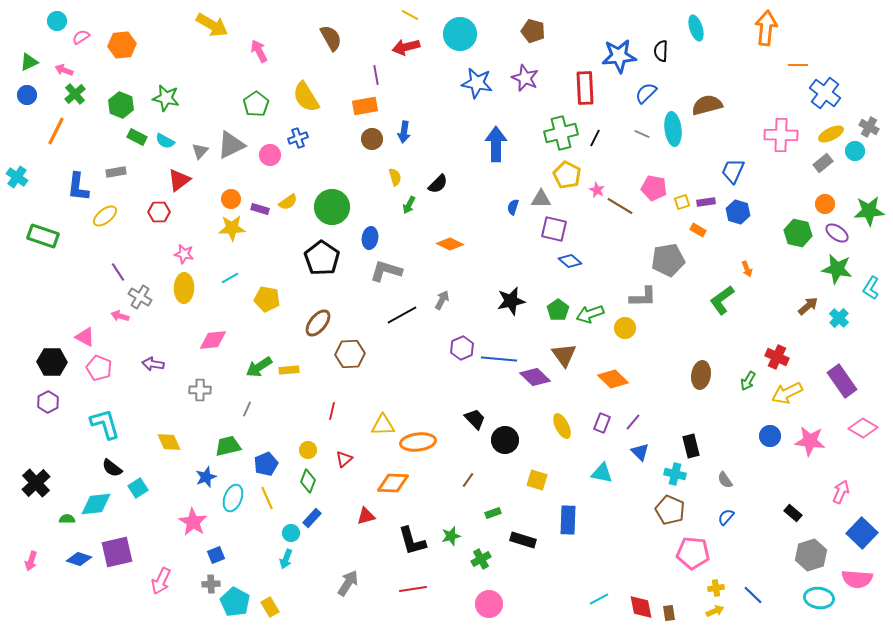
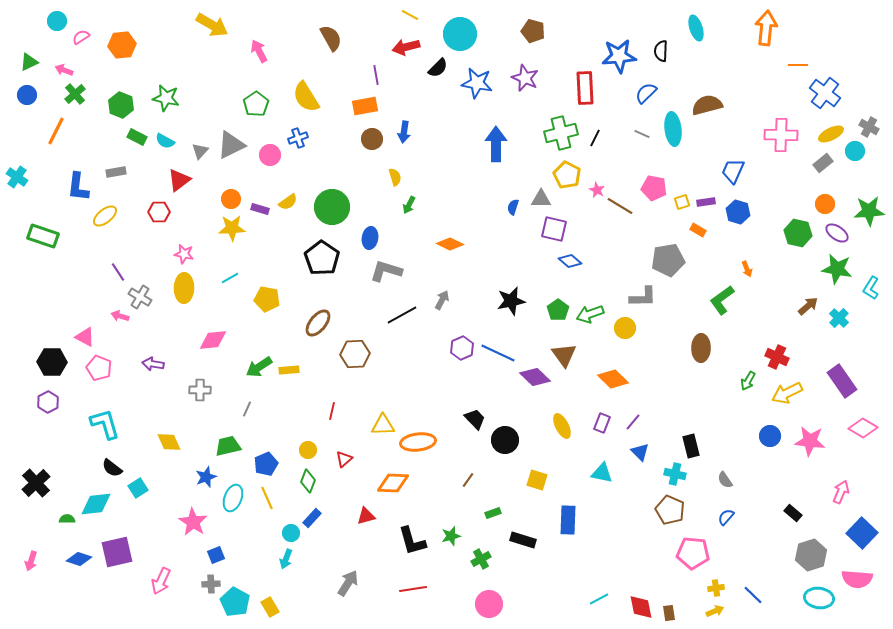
black semicircle at (438, 184): moved 116 px up
brown hexagon at (350, 354): moved 5 px right
blue line at (499, 359): moved 1 px left, 6 px up; rotated 20 degrees clockwise
brown ellipse at (701, 375): moved 27 px up; rotated 8 degrees counterclockwise
